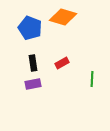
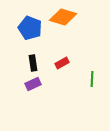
purple rectangle: rotated 14 degrees counterclockwise
